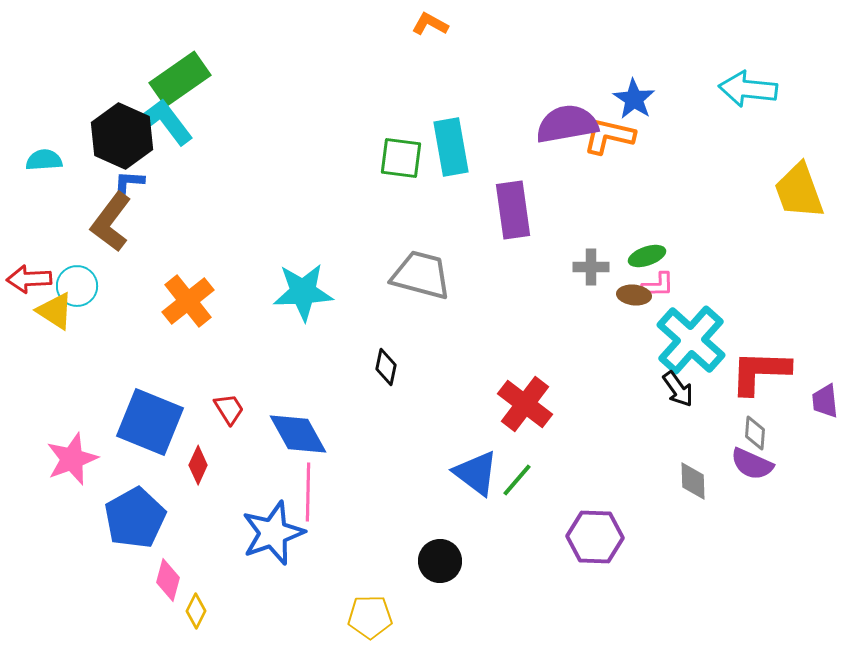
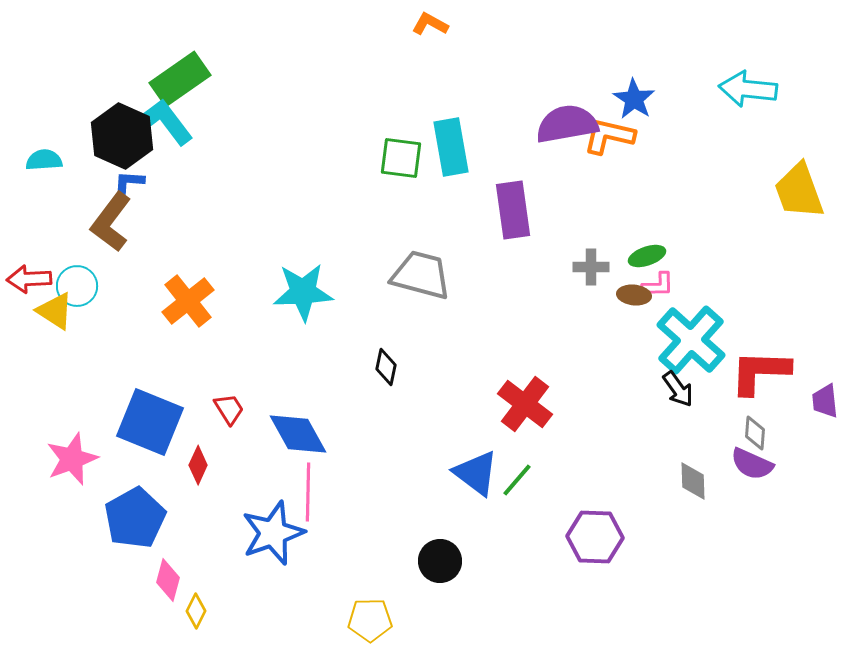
yellow pentagon at (370, 617): moved 3 px down
